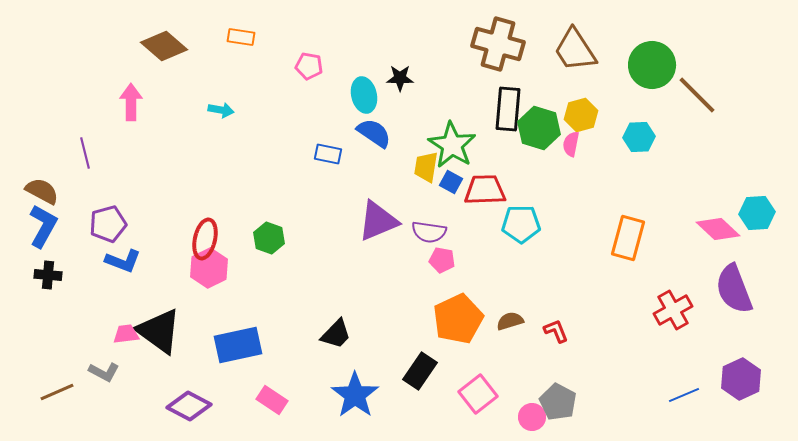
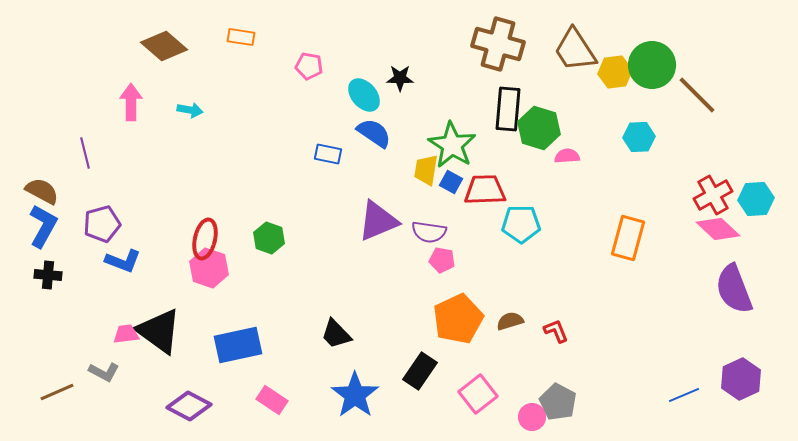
cyan ellipse at (364, 95): rotated 28 degrees counterclockwise
cyan arrow at (221, 110): moved 31 px left
yellow hexagon at (581, 115): moved 34 px right, 43 px up; rotated 8 degrees clockwise
pink semicircle at (571, 144): moved 4 px left, 12 px down; rotated 75 degrees clockwise
yellow trapezoid at (426, 167): moved 3 px down
cyan hexagon at (757, 213): moved 1 px left, 14 px up
purple pentagon at (108, 224): moved 6 px left
pink hexagon at (209, 268): rotated 15 degrees counterclockwise
red cross at (673, 310): moved 40 px right, 115 px up
black trapezoid at (336, 334): rotated 92 degrees clockwise
